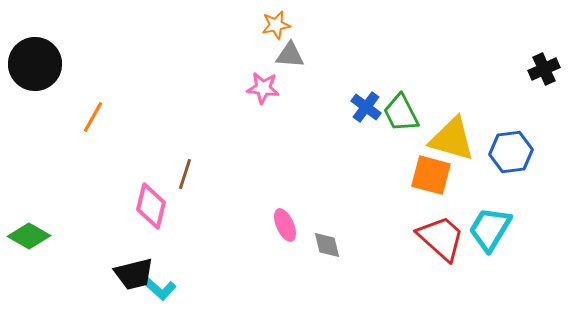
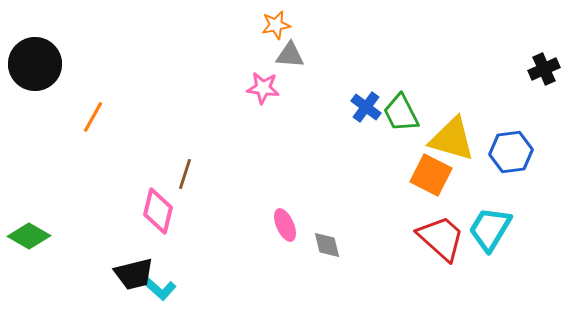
orange square: rotated 12 degrees clockwise
pink diamond: moved 7 px right, 5 px down
